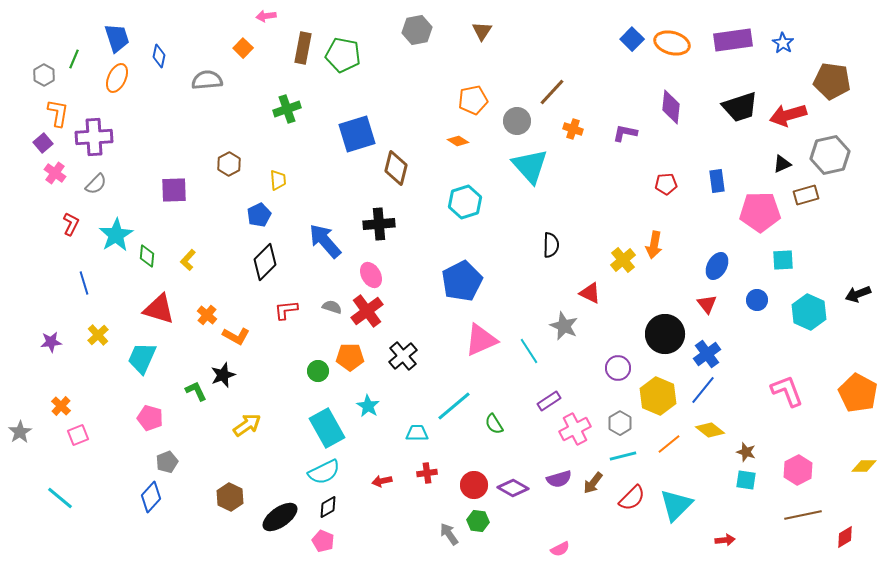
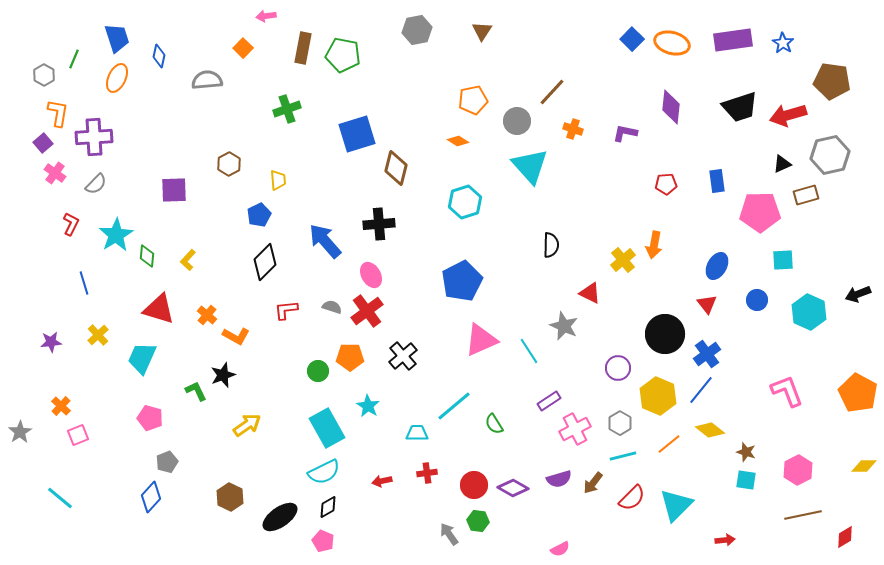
blue line at (703, 390): moved 2 px left
